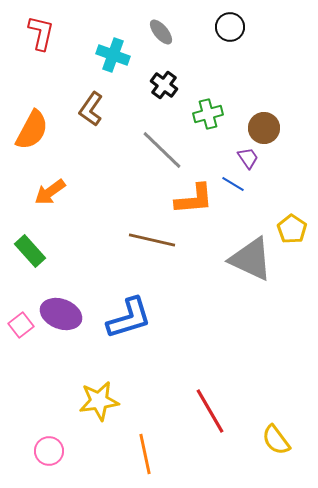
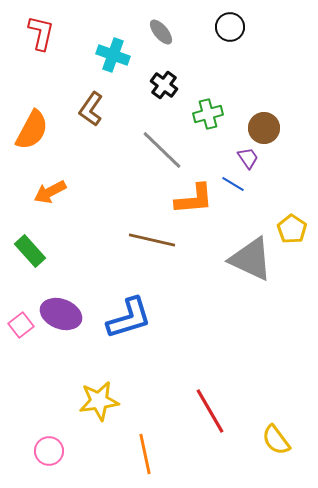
orange arrow: rotated 8 degrees clockwise
